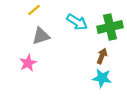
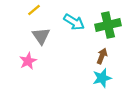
cyan arrow: moved 3 px left
green cross: moved 2 px left, 2 px up
gray triangle: rotated 48 degrees counterclockwise
pink star: moved 2 px up
cyan star: rotated 24 degrees counterclockwise
